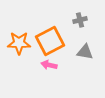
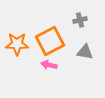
orange star: moved 2 px left, 1 px down
